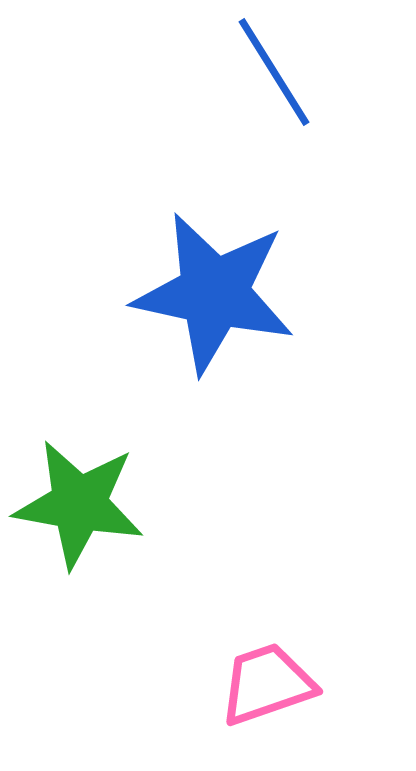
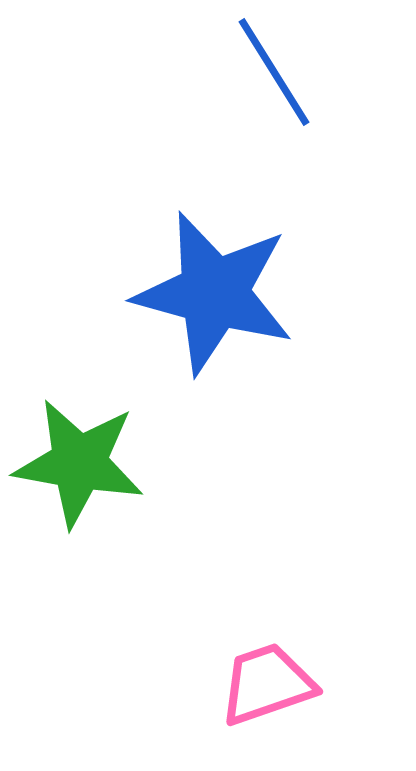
blue star: rotated 3 degrees clockwise
green star: moved 41 px up
